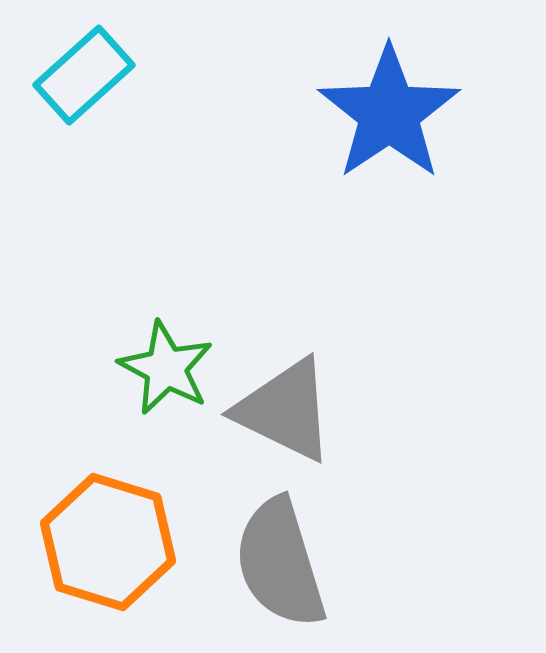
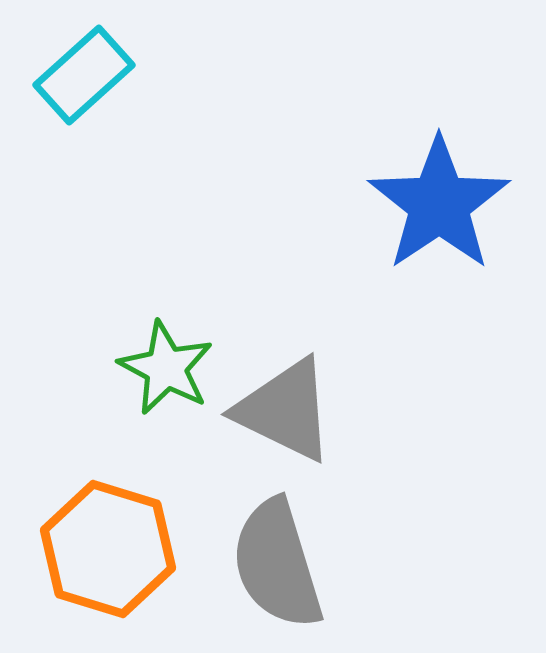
blue star: moved 50 px right, 91 px down
orange hexagon: moved 7 px down
gray semicircle: moved 3 px left, 1 px down
